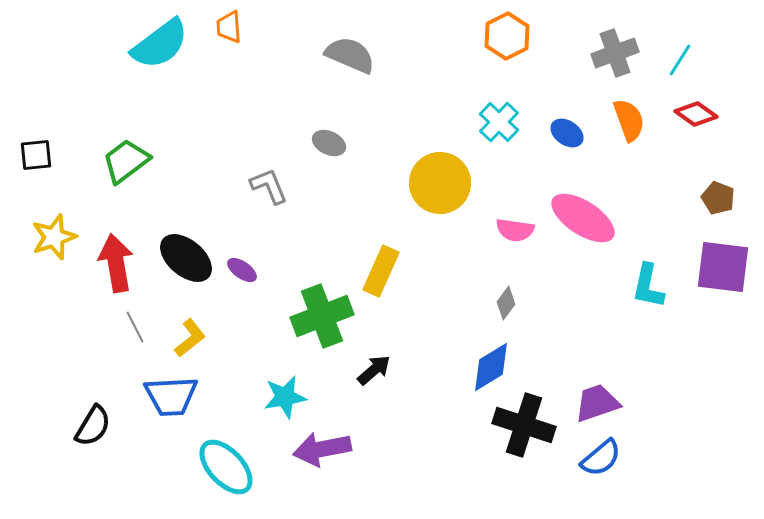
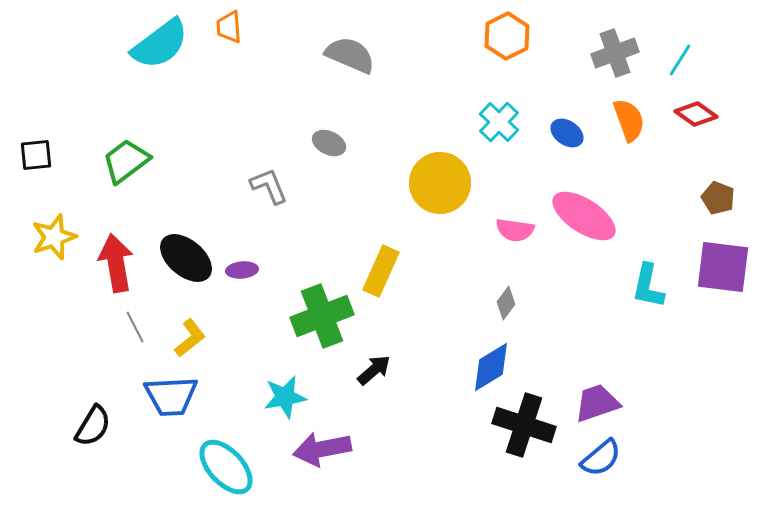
pink ellipse: moved 1 px right, 2 px up
purple ellipse: rotated 40 degrees counterclockwise
